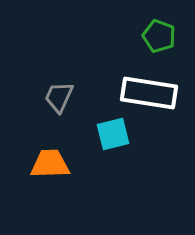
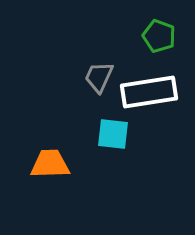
white rectangle: moved 1 px up; rotated 18 degrees counterclockwise
gray trapezoid: moved 40 px right, 20 px up
cyan square: rotated 20 degrees clockwise
